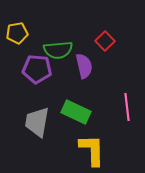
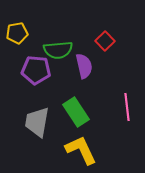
purple pentagon: moved 1 px left, 1 px down
green rectangle: rotated 32 degrees clockwise
yellow L-shape: moved 11 px left; rotated 24 degrees counterclockwise
